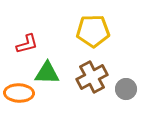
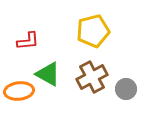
yellow pentagon: rotated 12 degrees counterclockwise
red L-shape: moved 1 px right, 3 px up; rotated 10 degrees clockwise
green triangle: moved 1 px right, 1 px down; rotated 28 degrees clockwise
orange ellipse: moved 2 px up; rotated 8 degrees counterclockwise
